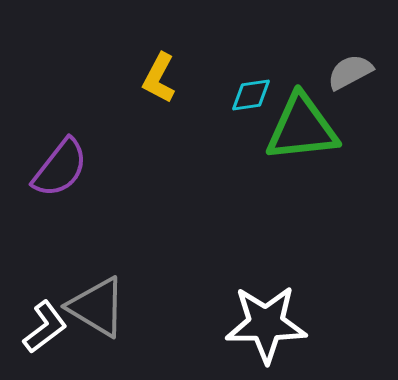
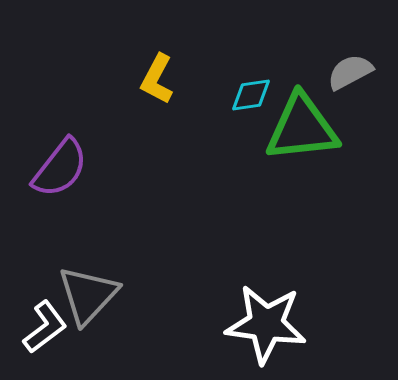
yellow L-shape: moved 2 px left, 1 px down
gray triangle: moved 9 px left, 12 px up; rotated 42 degrees clockwise
white star: rotated 8 degrees clockwise
